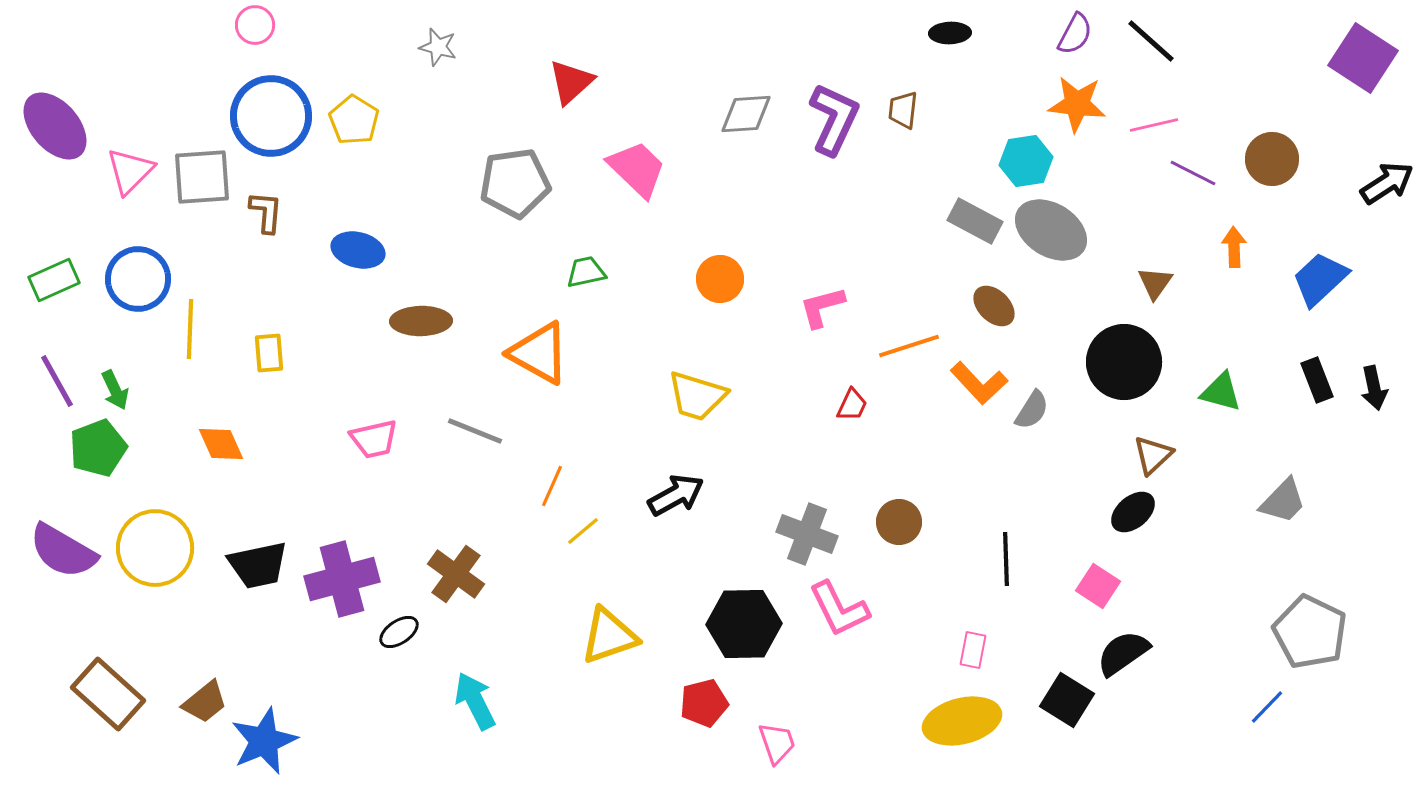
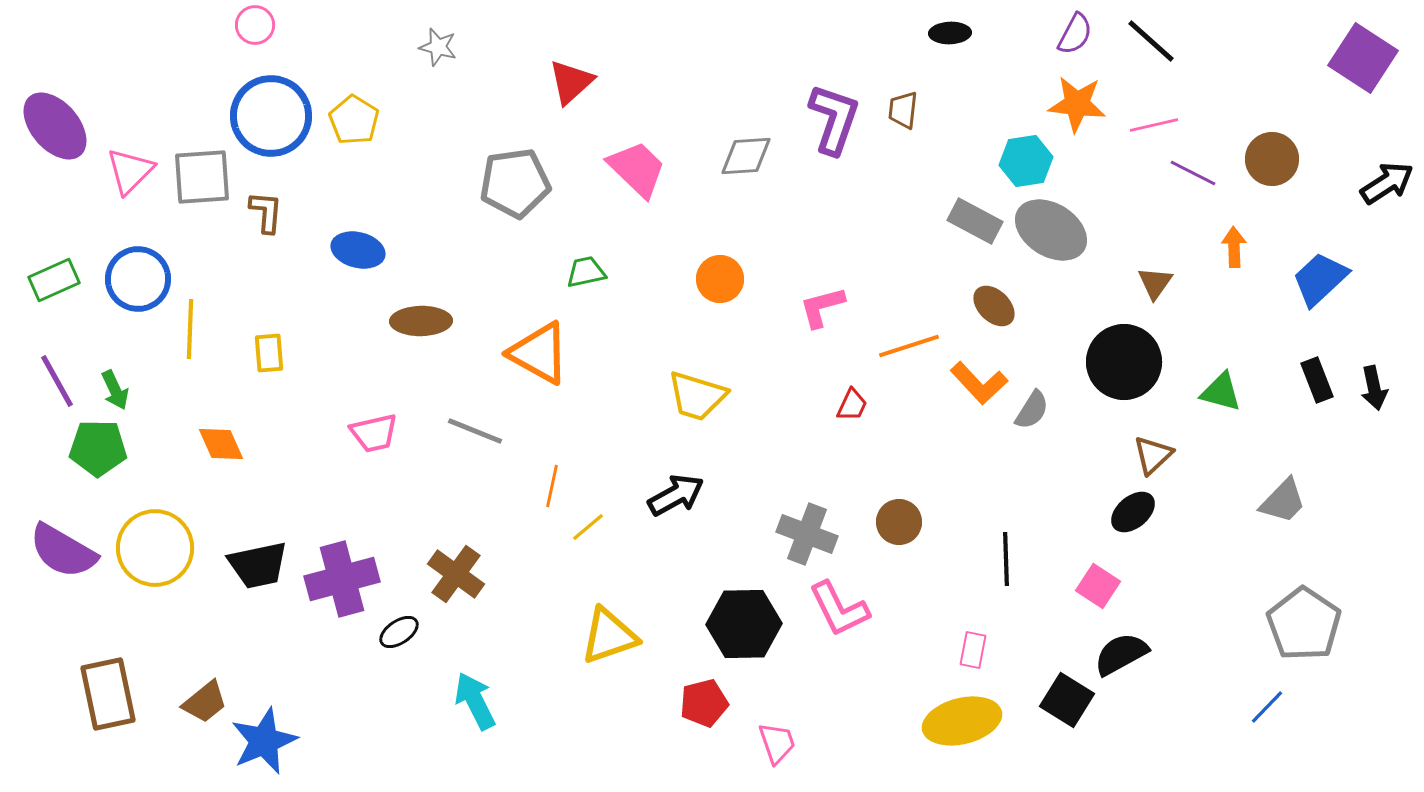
gray diamond at (746, 114): moved 42 px down
purple L-shape at (834, 119): rotated 6 degrees counterclockwise
pink trapezoid at (374, 439): moved 6 px up
green pentagon at (98, 448): rotated 22 degrees clockwise
orange line at (552, 486): rotated 12 degrees counterclockwise
yellow line at (583, 531): moved 5 px right, 4 px up
gray pentagon at (1310, 632): moved 6 px left, 8 px up; rotated 8 degrees clockwise
black semicircle at (1123, 653): moved 2 px left, 1 px down; rotated 6 degrees clockwise
brown rectangle at (108, 694): rotated 36 degrees clockwise
